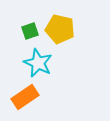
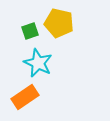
yellow pentagon: moved 1 px left, 6 px up
